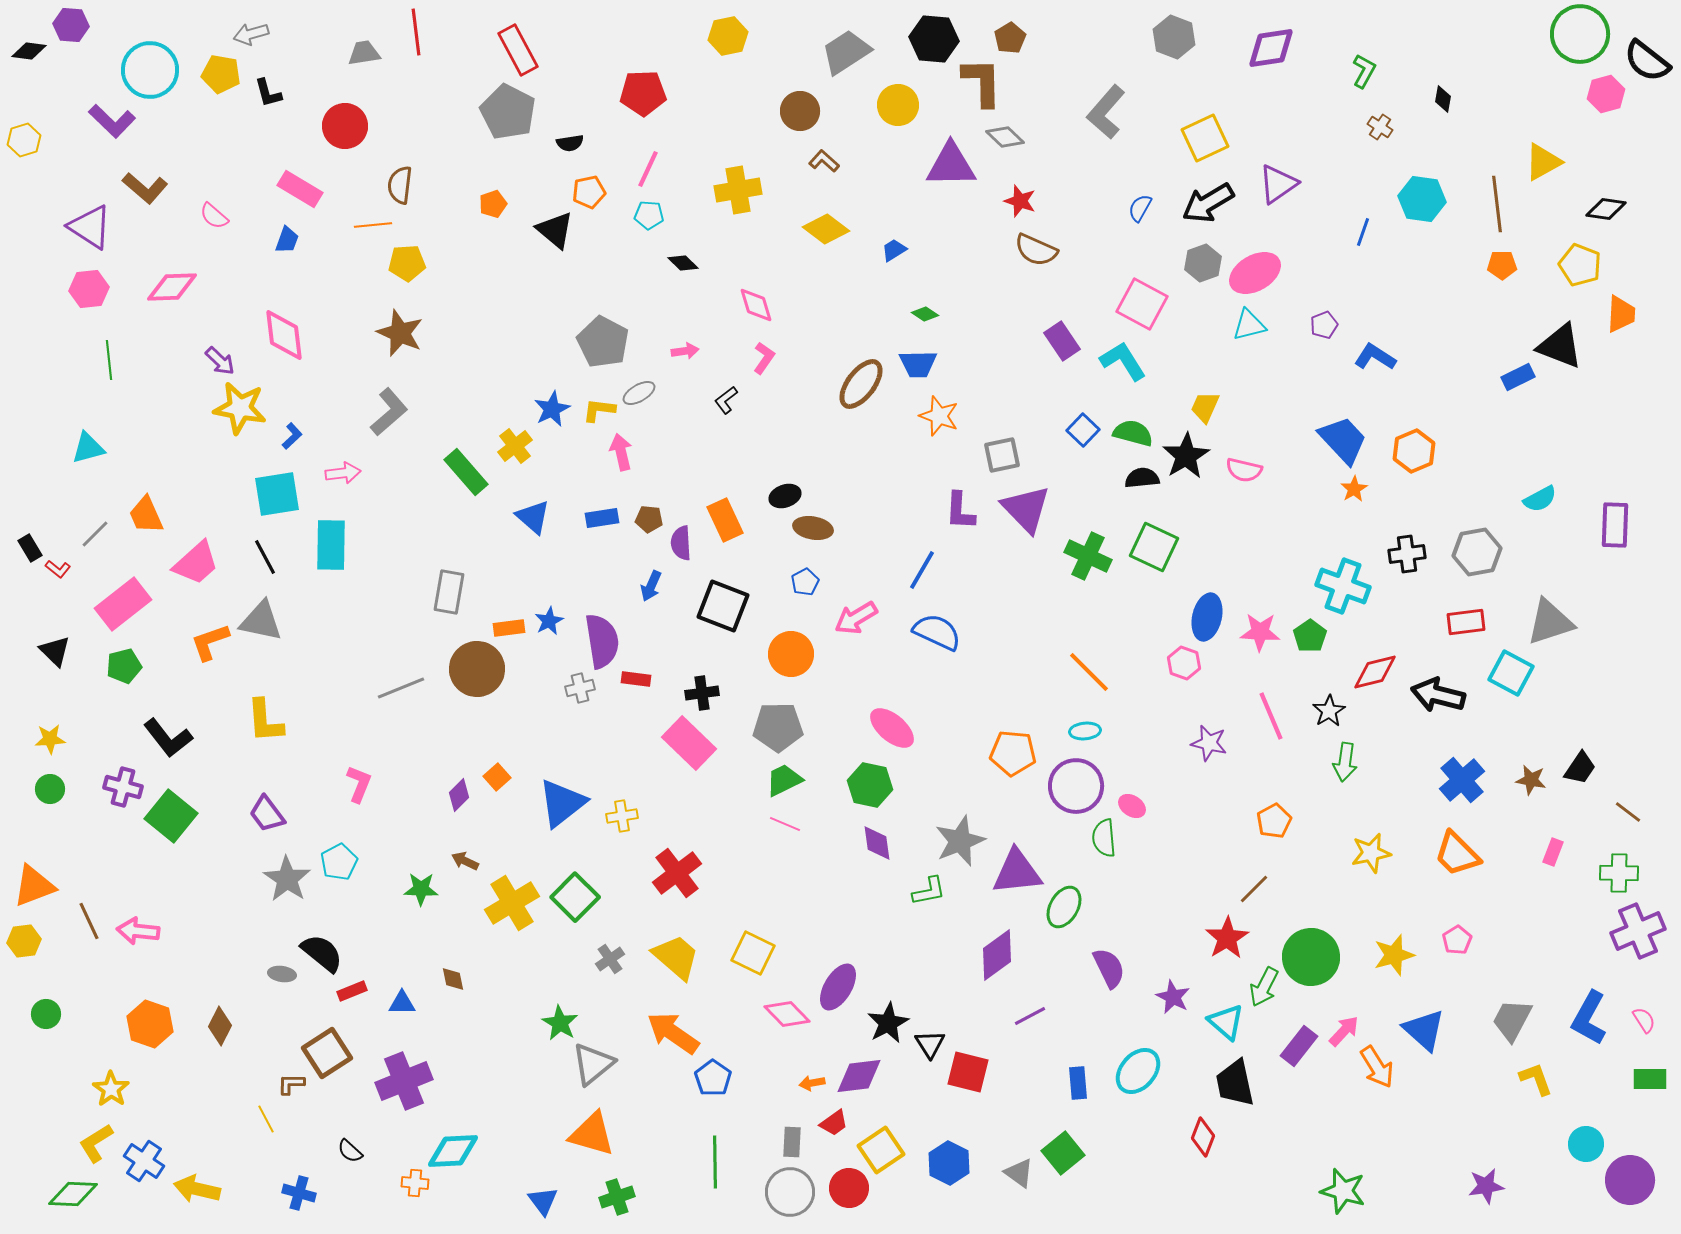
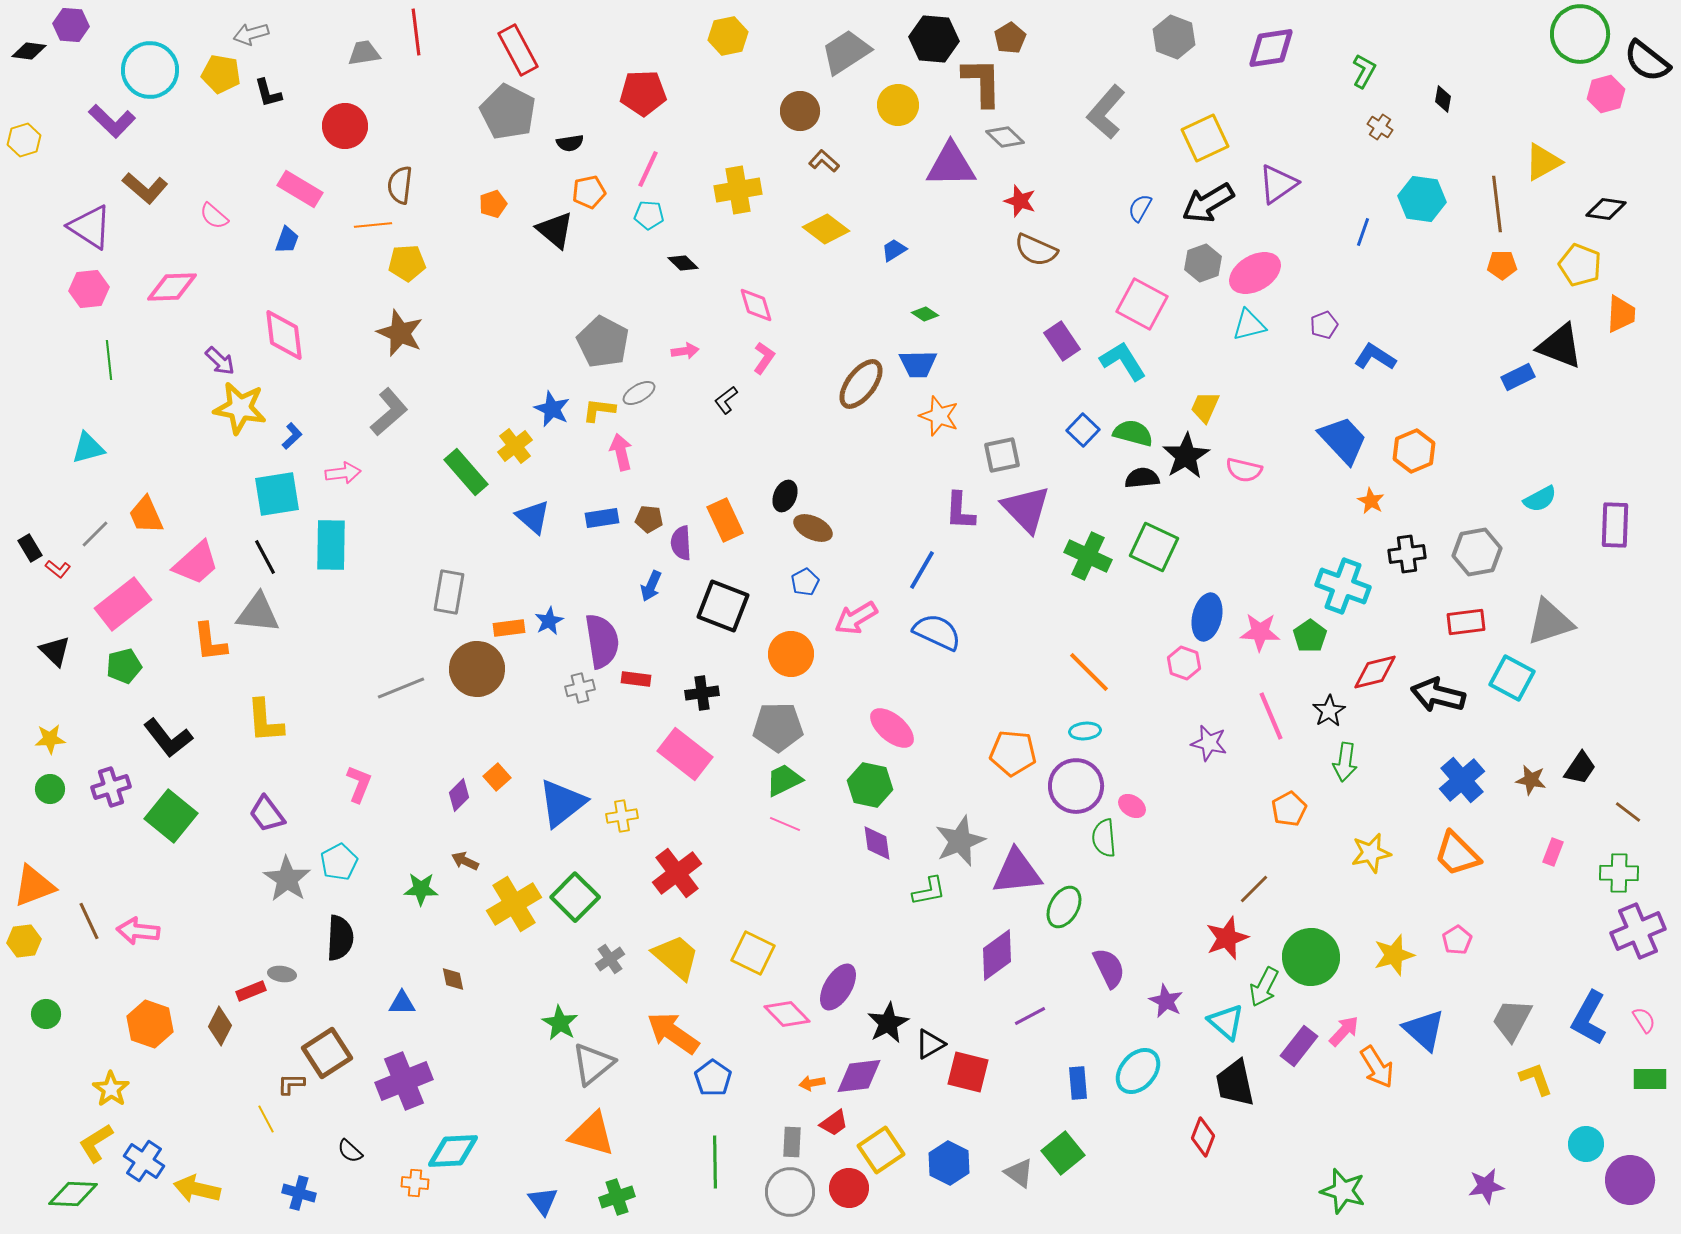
blue star at (552, 409): rotated 21 degrees counterclockwise
orange star at (1354, 489): moved 17 px right, 12 px down; rotated 12 degrees counterclockwise
black ellipse at (785, 496): rotated 48 degrees counterclockwise
brown ellipse at (813, 528): rotated 15 degrees clockwise
gray triangle at (261, 621): moved 3 px left, 8 px up; rotated 6 degrees counterclockwise
orange L-shape at (210, 642): rotated 78 degrees counterclockwise
cyan square at (1511, 673): moved 1 px right, 5 px down
pink rectangle at (689, 743): moved 4 px left, 11 px down; rotated 6 degrees counterclockwise
purple cross at (123, 787): moved 12 px left; rotated 33 degrees counterclockwise
orange pentagon at (1274, 821): moved 15 px right, 12 px up
yellow cross at (512, 903): moved 2 px right, 1 px down
red star at (1227, 938): rotated 12 degrees clockwise
black semicircle at (322, 953): moved 18 px right, 15 px up; rotated 54 degrees clockwise
red rectangle at (352, 991): moved 101 px left
purple star at (1173, 997): moved 7 px left, 4 px down
black triangle at (930, 1044): rotated 32 degrees clockwise
